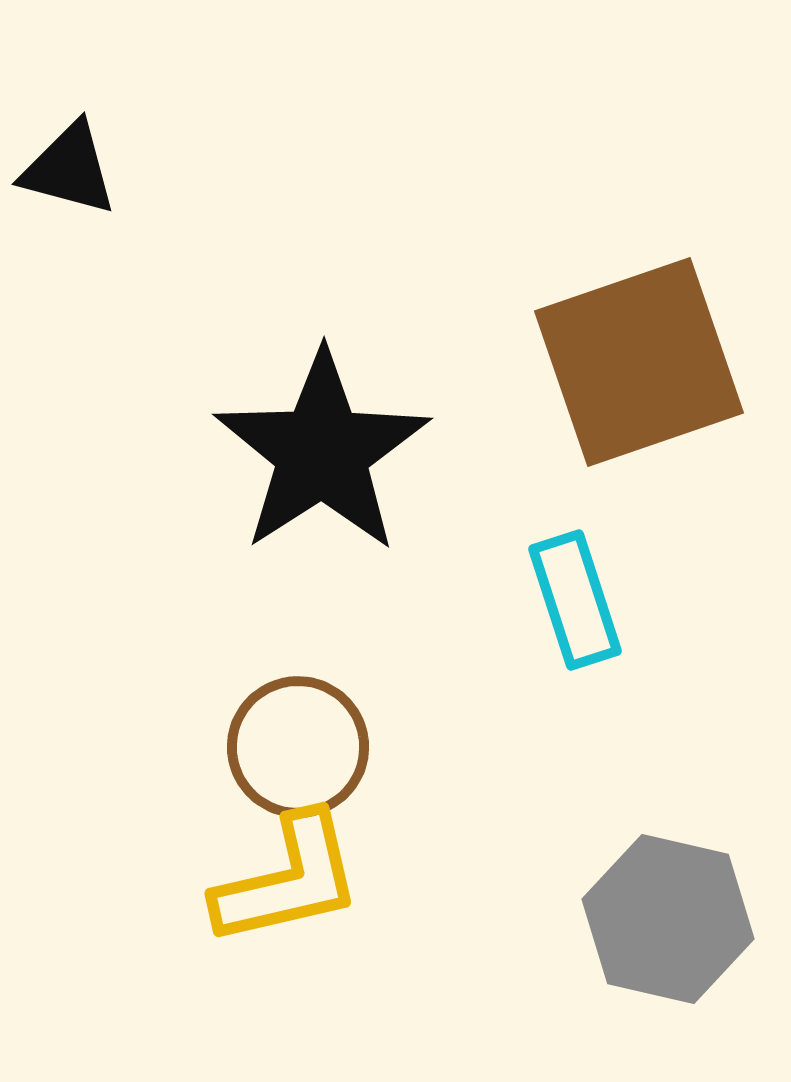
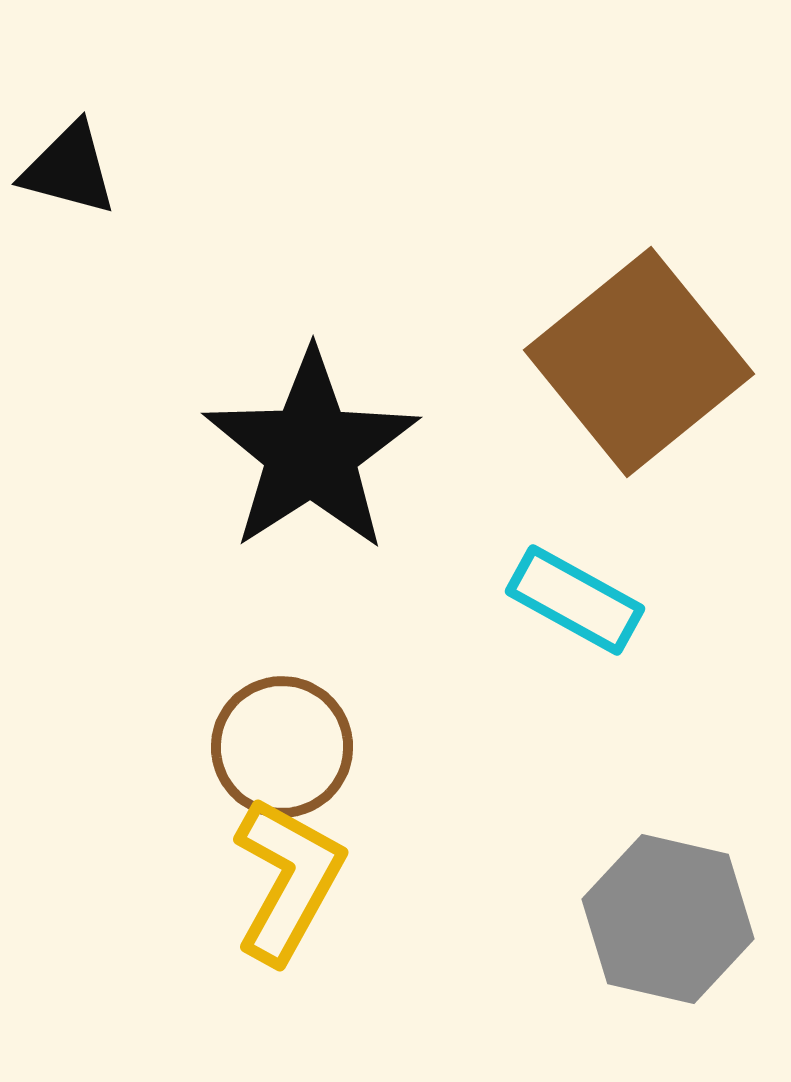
brown square: rotated 20 degrees counterclockwise
black star: moved 11 px left, 1 px up
cyan rectangle: rotated 43 degrees counterclockwise
brown circle: moved 16 px left
yellow L-shape: rotated 48 degrees counterclockwise
